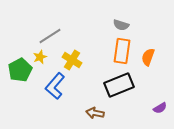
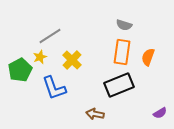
gray semicircle: moved 3 px right
orange rectangle: moved 1 px down
yellow cross: rotated 12 degrees clockwise
blue L-shape: moved 1 px left, 2 px down; rotated 60 degrees counterclockwise
purple semicircle: moved 5 px down
brown arrow: moved 1 px down
